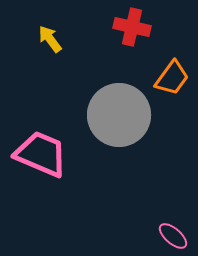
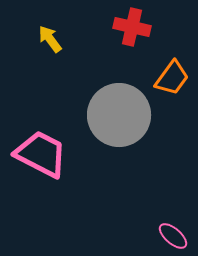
pink trapezoid: rotated 4 degrees clockwise
